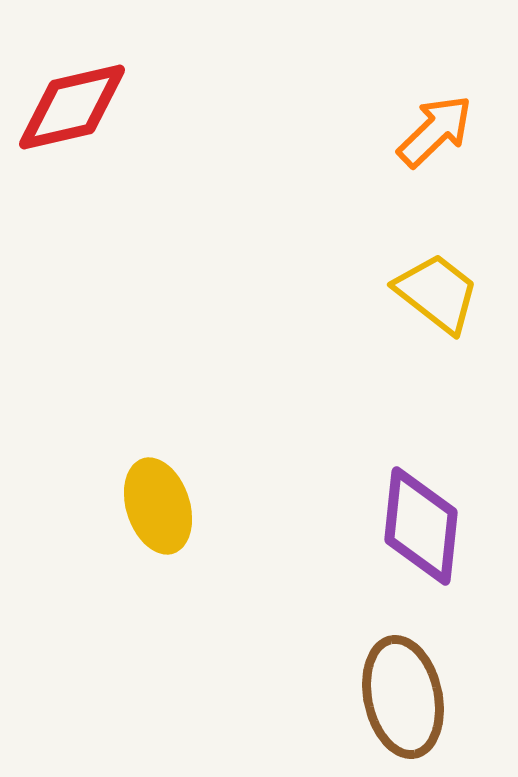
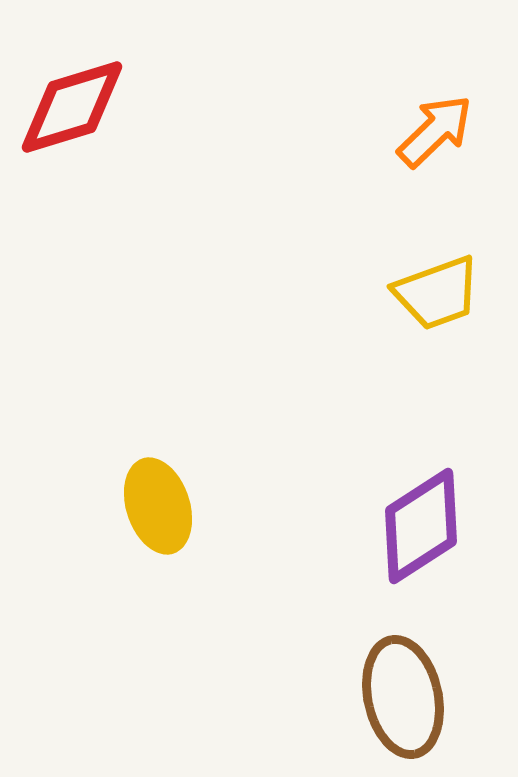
red diamond: rotated 4 degrees counterclockwise
yellow trapezoid: rotated 122 degrees clockwise
purple diamond: rotated 51 degrees clockwise
